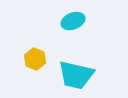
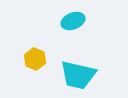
cyan trapezoid: moved 2 px right
